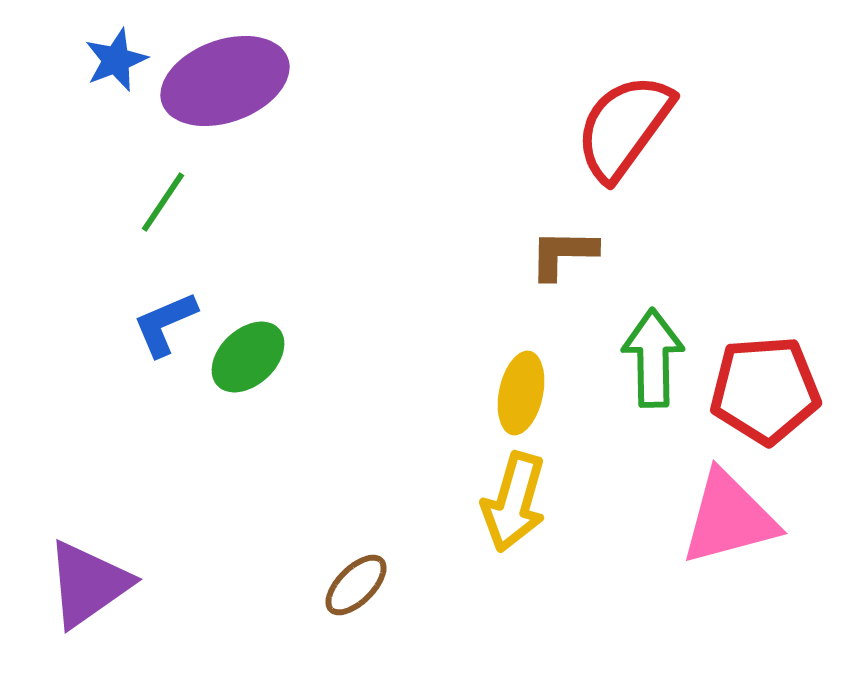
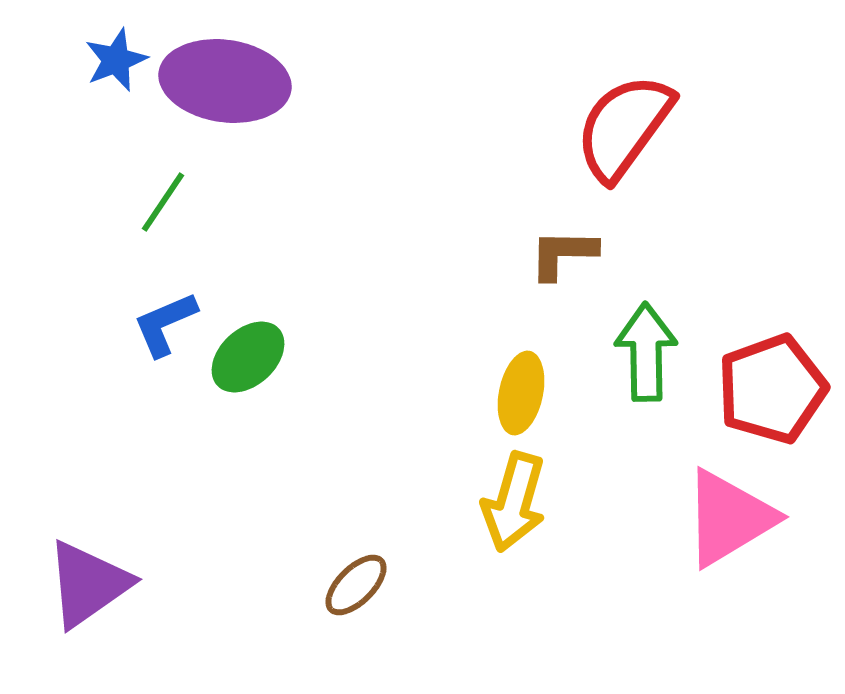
purple ellipse: rotated 28 degrees clockwise
green arrow: moved 7 px left, 6 px up
red pentagon: moved 7 px right, 1 px up; rotated 16 degrees counterclockwise
pink triangle: rotated 16 degrees counterclockwise
